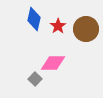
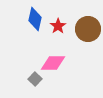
blue diamond: moved 1 px right
brown circle: moved 2 px right
